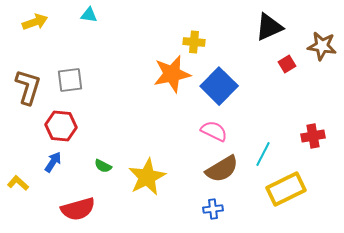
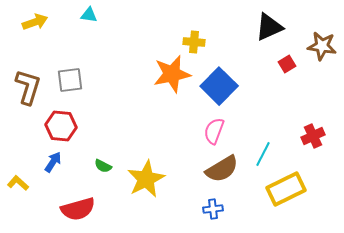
pink semicircle: rotated 96 degrees counterclockwise
red cross: rotated 15 degrees counterclockwise
yellow star: moved 1 px left, 2 px down
